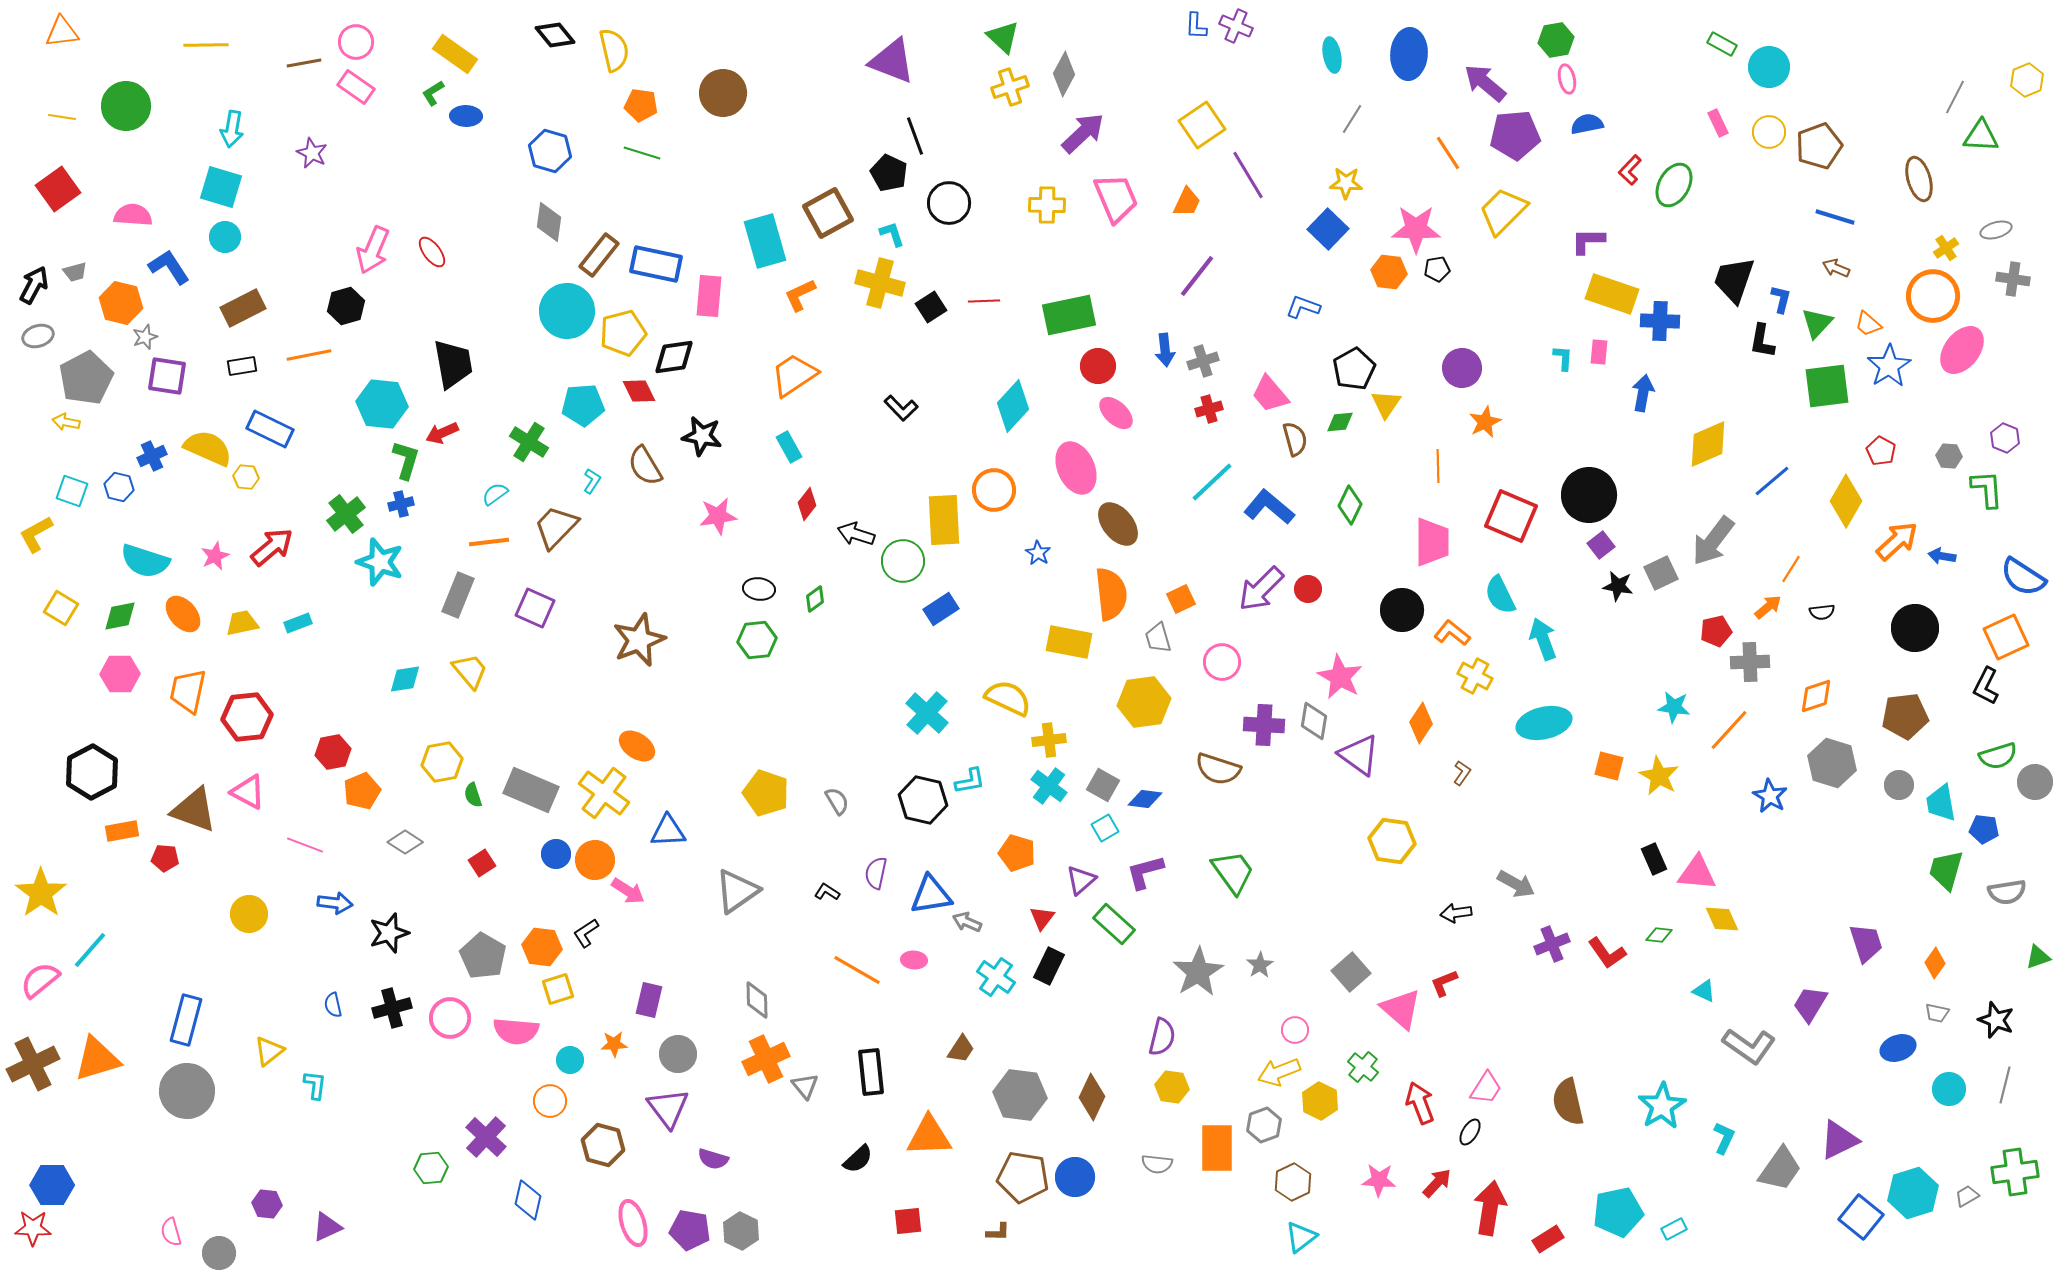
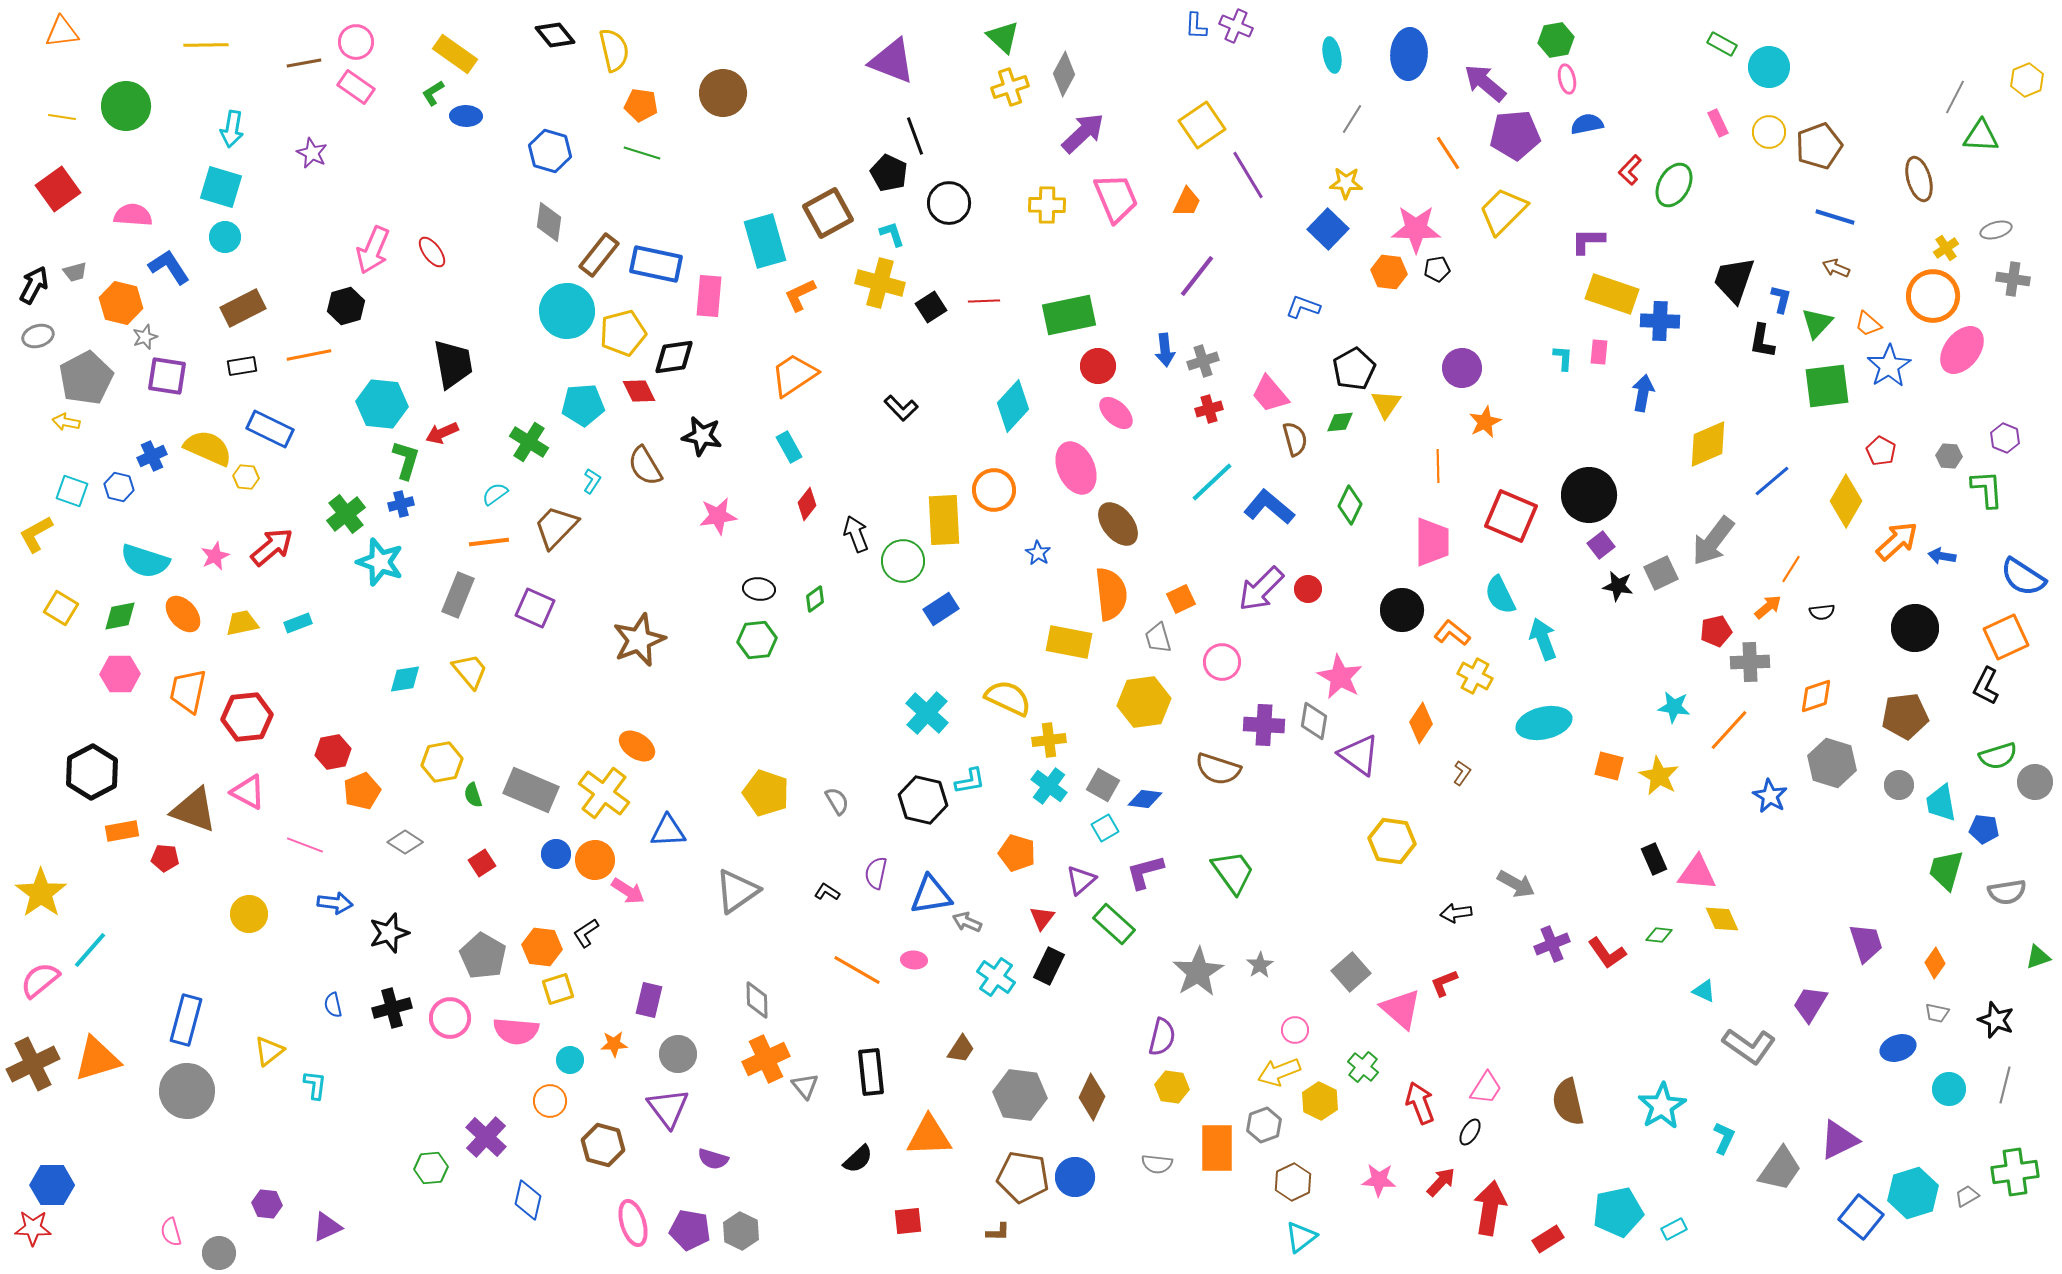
black arrow at (856, 534): rotated 51 degrees clockwise
red arrow at (1437, 1183): moved 4 px right, 1 px up
